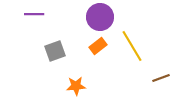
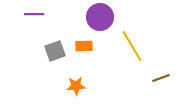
orange rectangle: moved 14 px left; rotated 36 degrees clockwise
